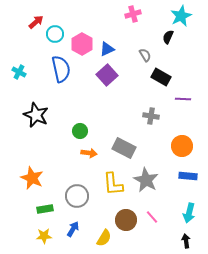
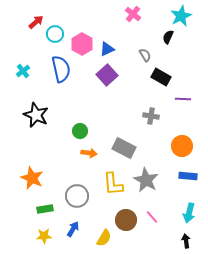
pink cross: rotated 35 degrees counterclockwise
cyan cross: moved 4 px right, 1 px up; rotated 24 degrees clockwise
